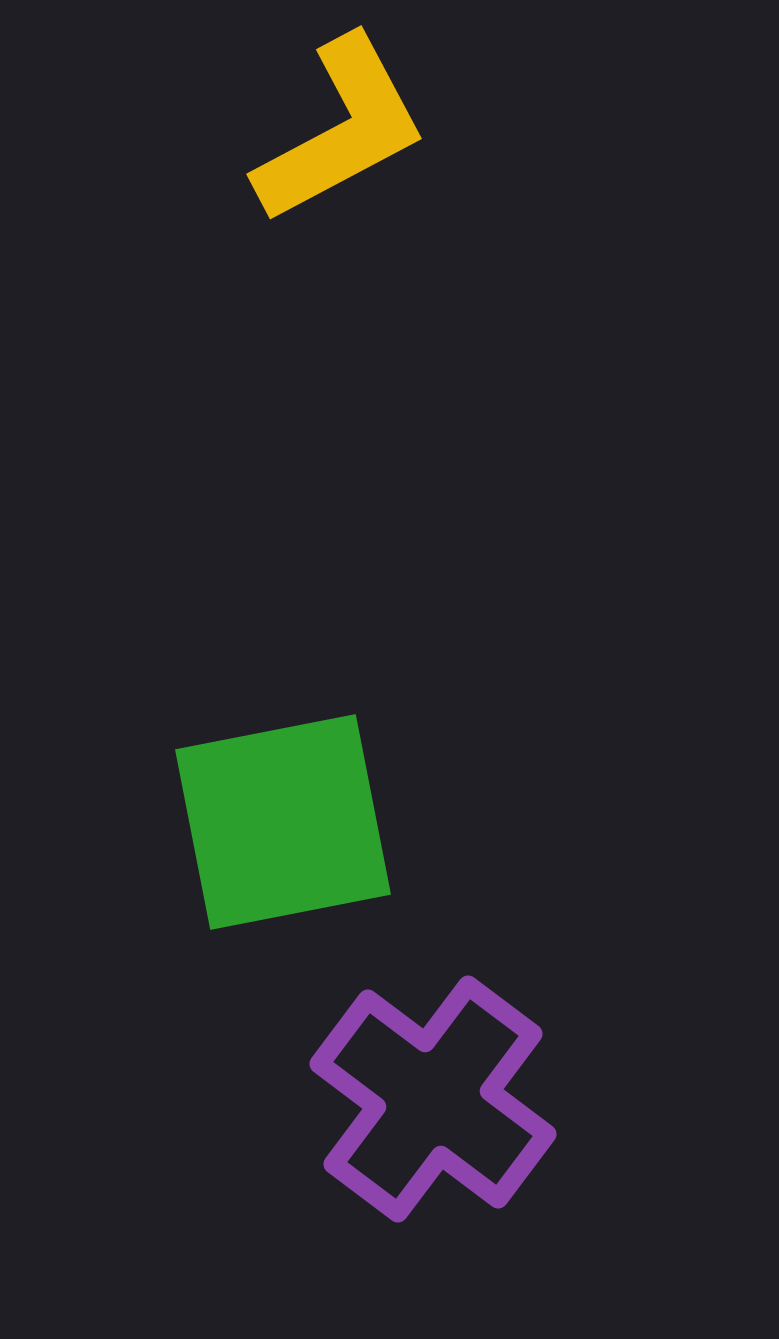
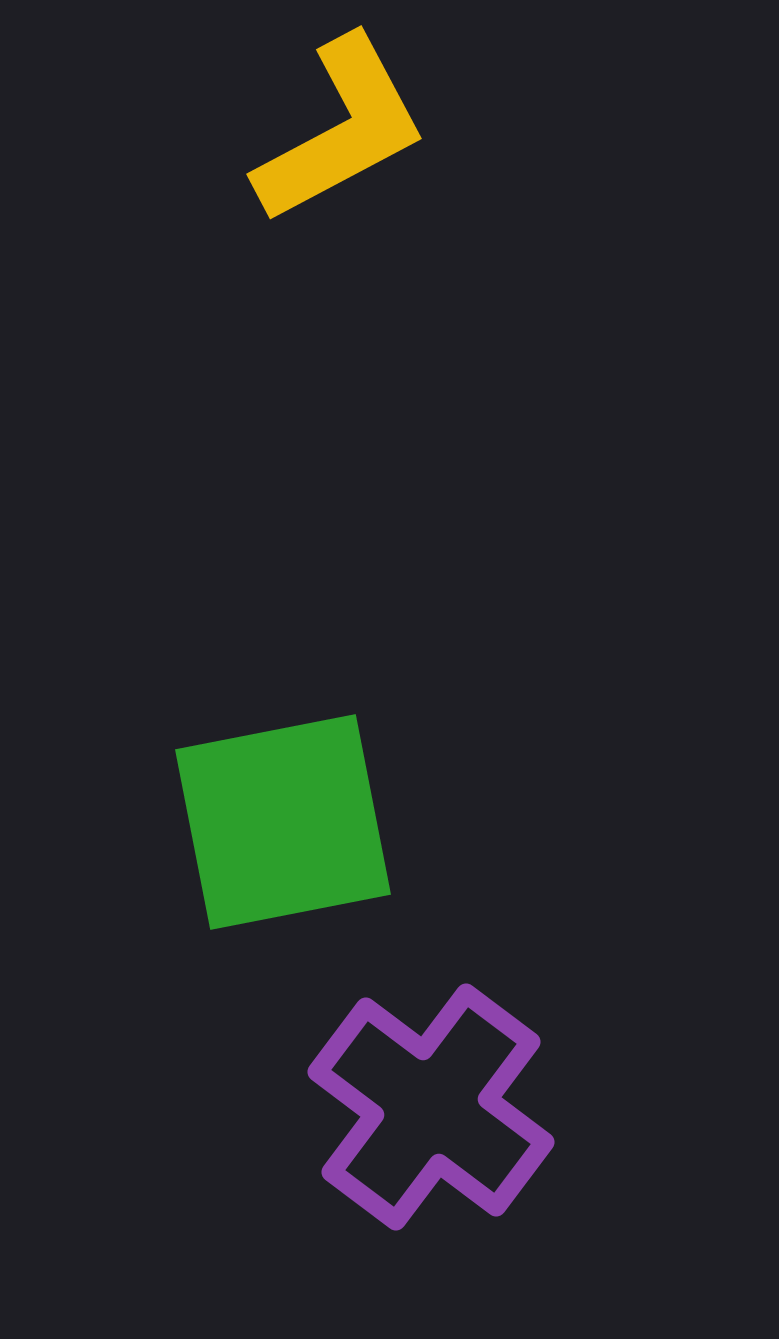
purple cross: moved 2 px left, 8 px down
